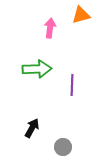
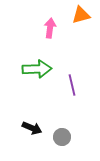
purple line: rotated 15 degrees counterclockwise
black arrow: rotated 84 degrees clockwise
gray circle: moved 1 px left, 10 px up
